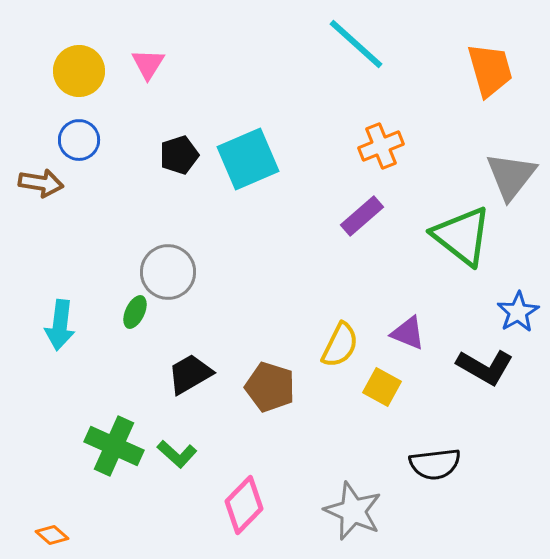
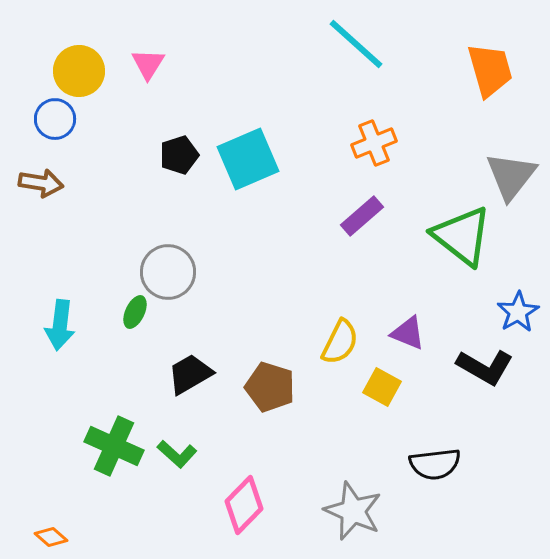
blue circle: moved 24 px left, 21 px up
orange cross: moved 7 px left, 3 px up
yellow semicircle: moved 3 px up
orange diamond: moved 1 px left, 2 px down
